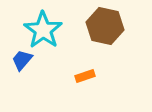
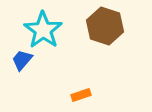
brown hexagon: rotated 6 degrees clockwise
orange rectangle: moved 4 px left, 19 px down
